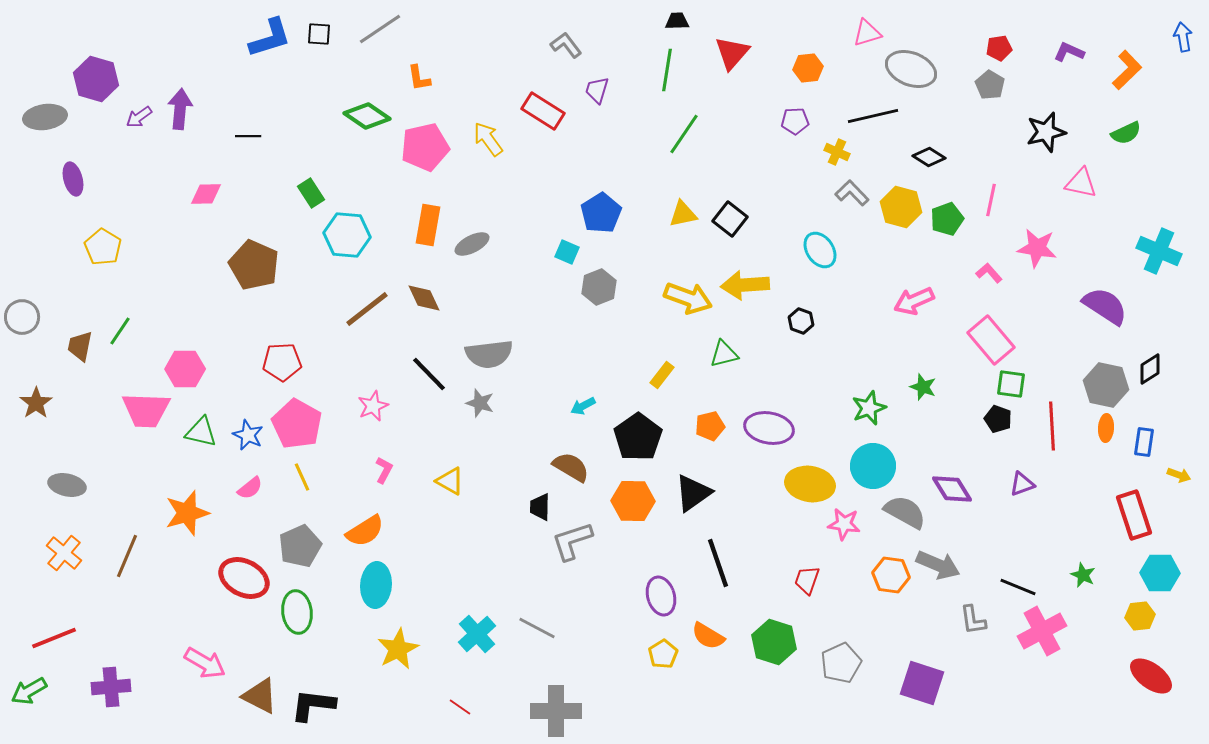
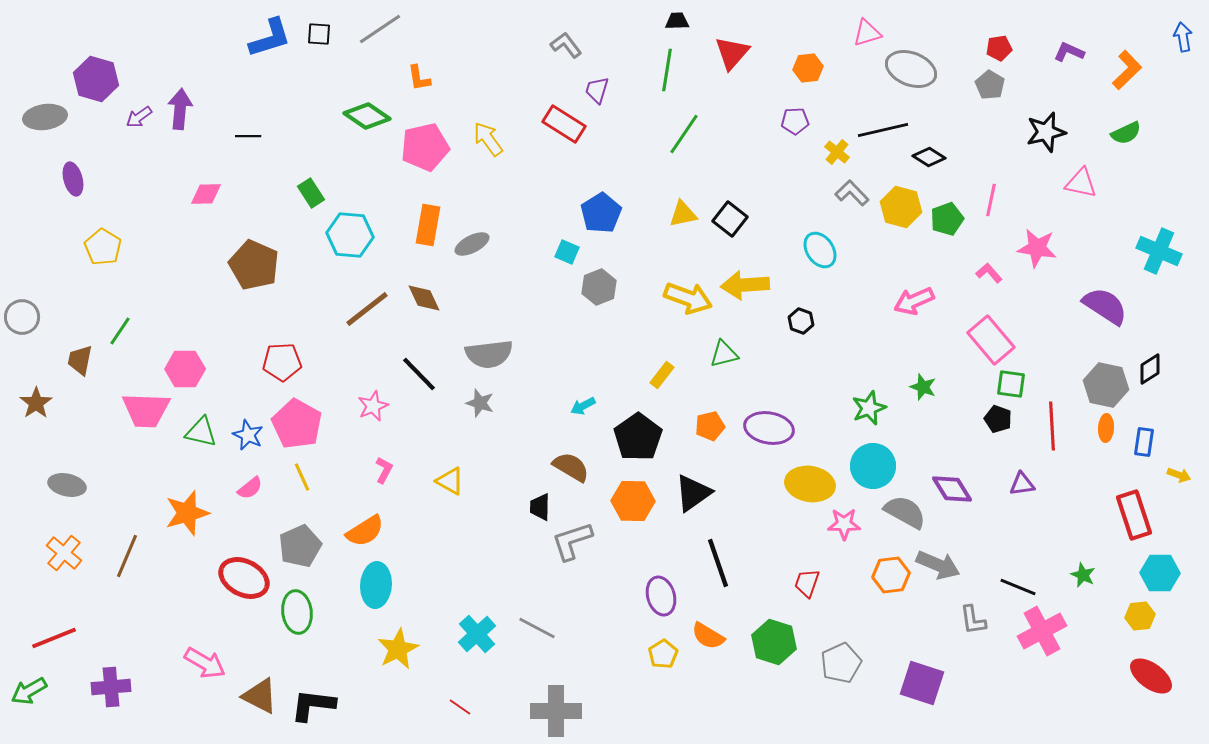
red rectangle at (543, 111): moved 21 px right, 13 px down
black line at (873, 116): moved 10 px right, 14 px down
yellow cross at (837, 152): rotated 15 degrees clockwise
cyan hexagon at (347, 235): moved 3 px right
brown trapezoid at (80, 346): moved 14 px down
black line at (429, 374): moved 10 px left
purple triangle at (1022, 484): rotated 12 degrees clockwise
pink star at (844, 524): rotated 8 degrees counterclockwise
orange hexagon at (891, 575): rotated 15 degrees counterclockwise
red trapezoid at (807, 580): moved 3 px down
